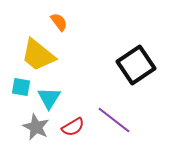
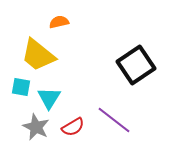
orange semicircle: rotated 66 degrees counterclockwise
